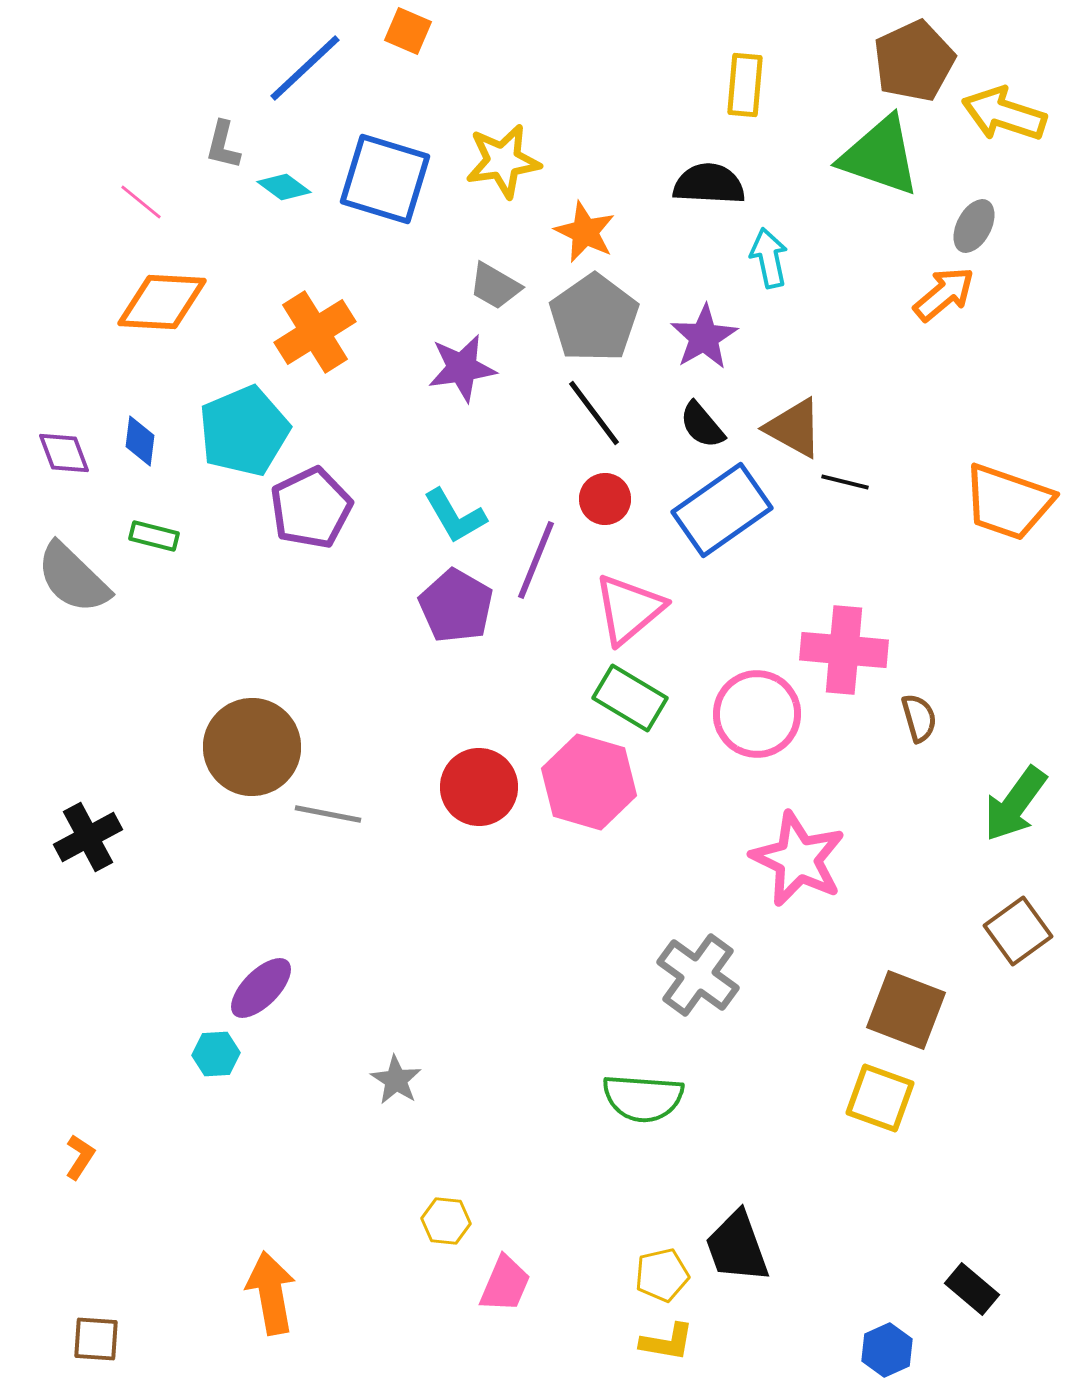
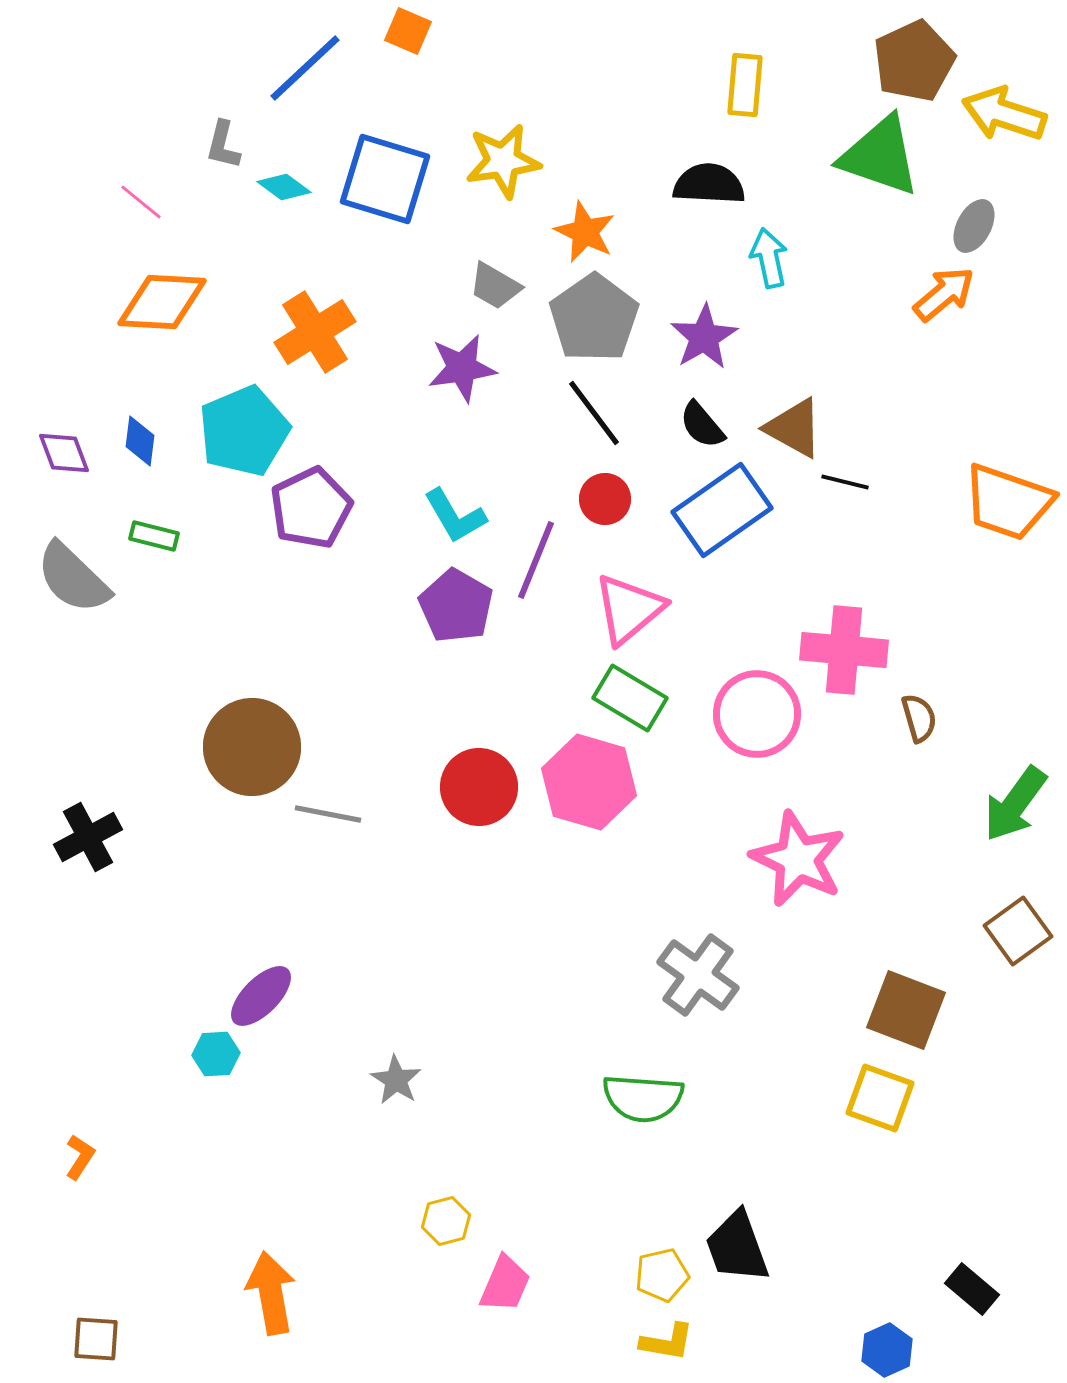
purple ellipse at (261, 988): moved 8 px down
yellow hexagon at (446, 1221): rotated 21 degrees counterclockwise
